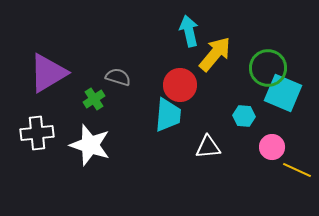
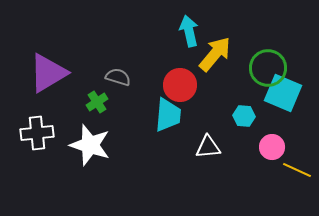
green cross: moved 3 px right, 3 px down
